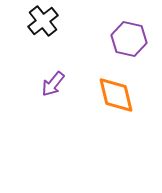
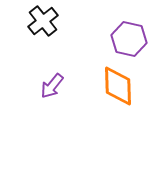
purple arrow: moved 1 px left, 2 px down
orange diamond: moved 2 px right, 9 px up; rotated 12 degrees clockwise
